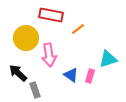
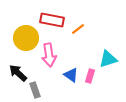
red rectangle: moved 1 px right, 5 px down
